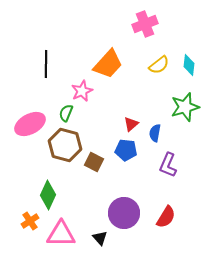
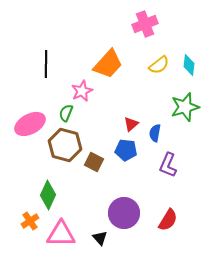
red semicircle: moved 2 px right, 3 px down
